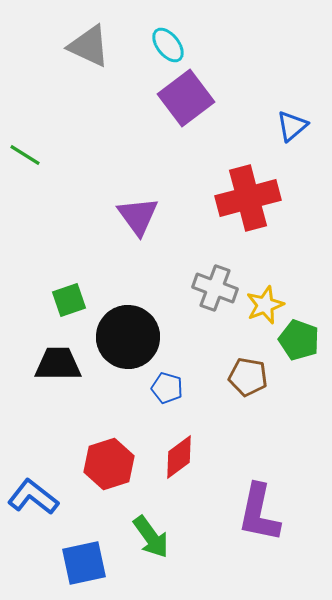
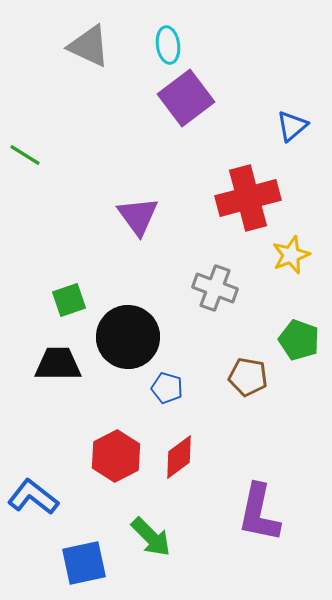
cyan ellipse: rotated 30 degrees clockwise
yellow star: moved 26 px right, 50 px up
red hexagon: moved 7 px right, 8 px up; rotated 9 degrees counterclockwise
green arrow: rotated 9 degrees counterclockwise
